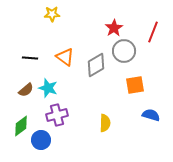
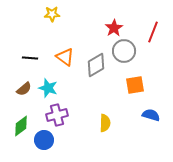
brown semicircle: moved 2 px left, 1 px up
blue circle: moved 3 px right
